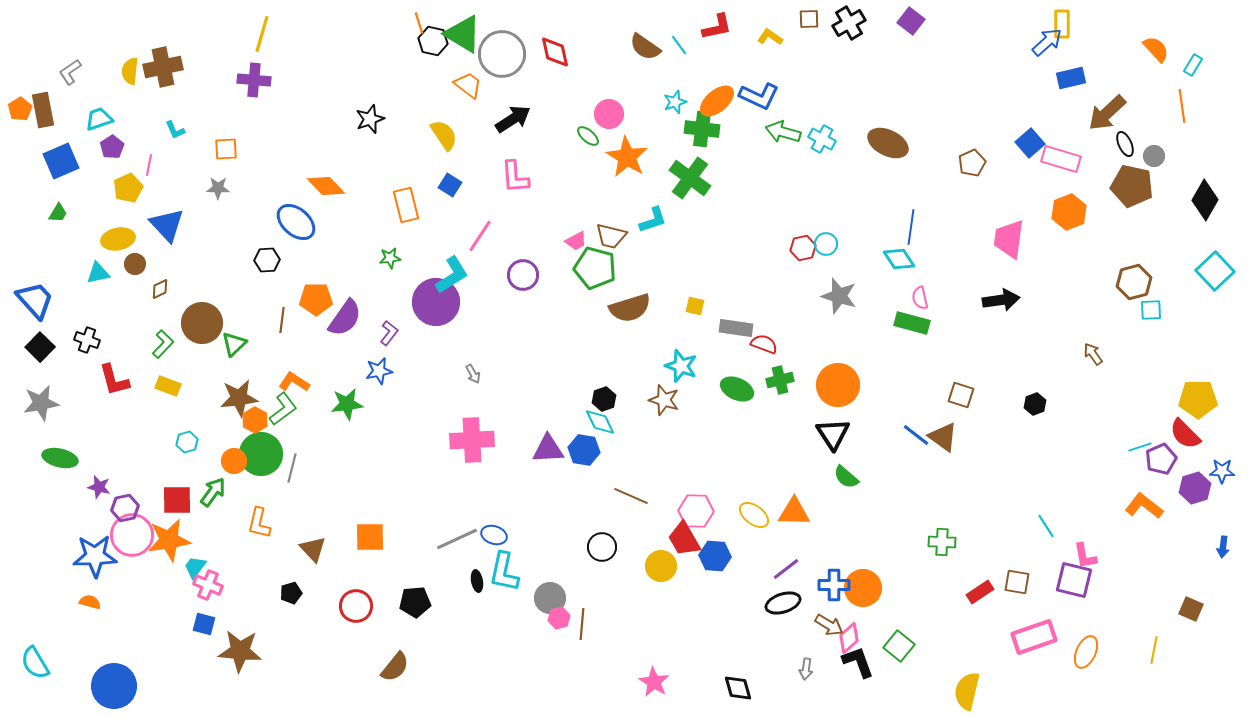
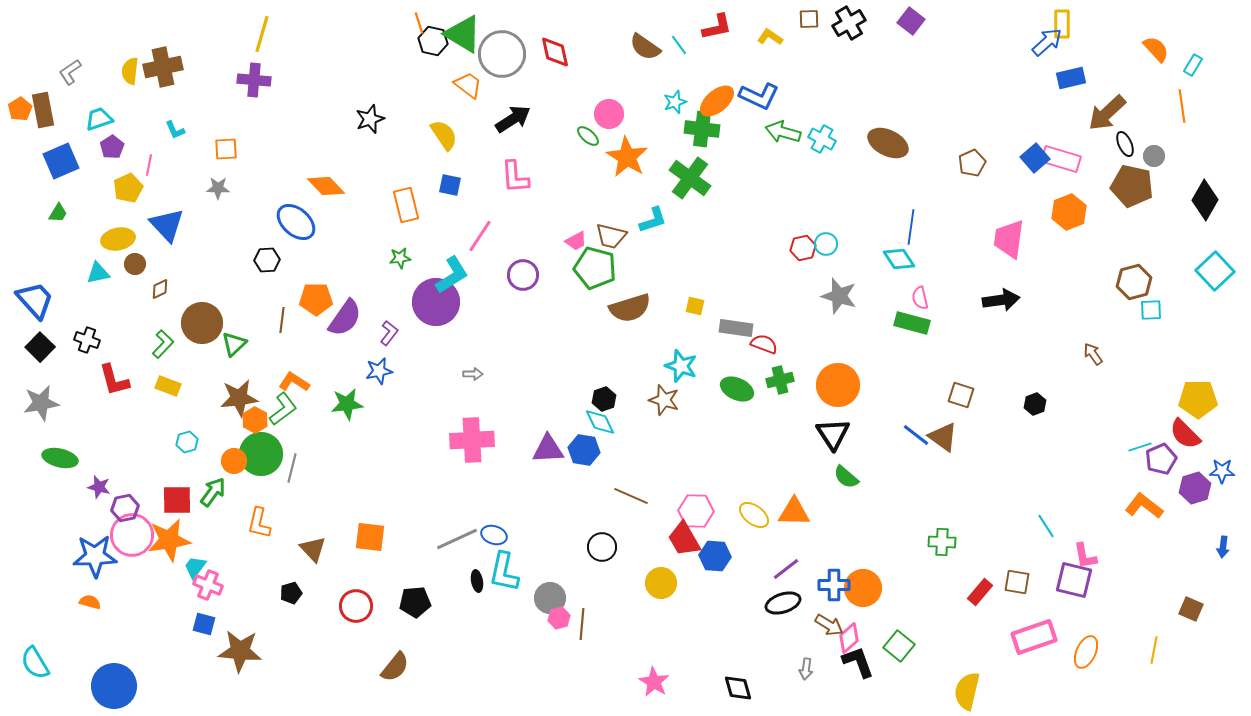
blue square at (1030, 143): moved 5 px right, 15 px down
blue square at (450, 185): rotated 20 degrees counterclockwise
green star at (390, 258): moved 10 px right
gray arrow at (473, 374): rotated 60 degrees counterclockwise
orange square at (370, 537): rotated 8 degrees clockwise
yellow circle at (661, 566): moved 17 px down
red rectangle at (980, 592): rotated 16 degrees counterclockwise
